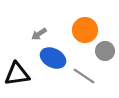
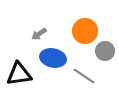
orange circle: moved 1 px down
blue ellipse: rotated 15 degrees counterclockwise
black triangle: moved 2 px right
